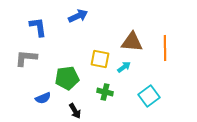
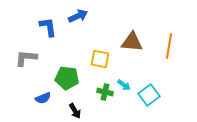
blue L-shape: moved 10 px right
orange line: moved 4 px right, 2 px up; rotated 10 degrees clockwise
cyan arrow: moved 18 px down; rotated 72 degrees clockwise
green pentagon: rotated 15 degrees clockwise
cyan square: moved 1 px up
